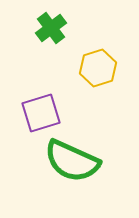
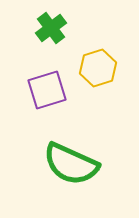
purple square: moved 6 px right, 23 px up
green semicircle: moved 1 px left, 3 px down
